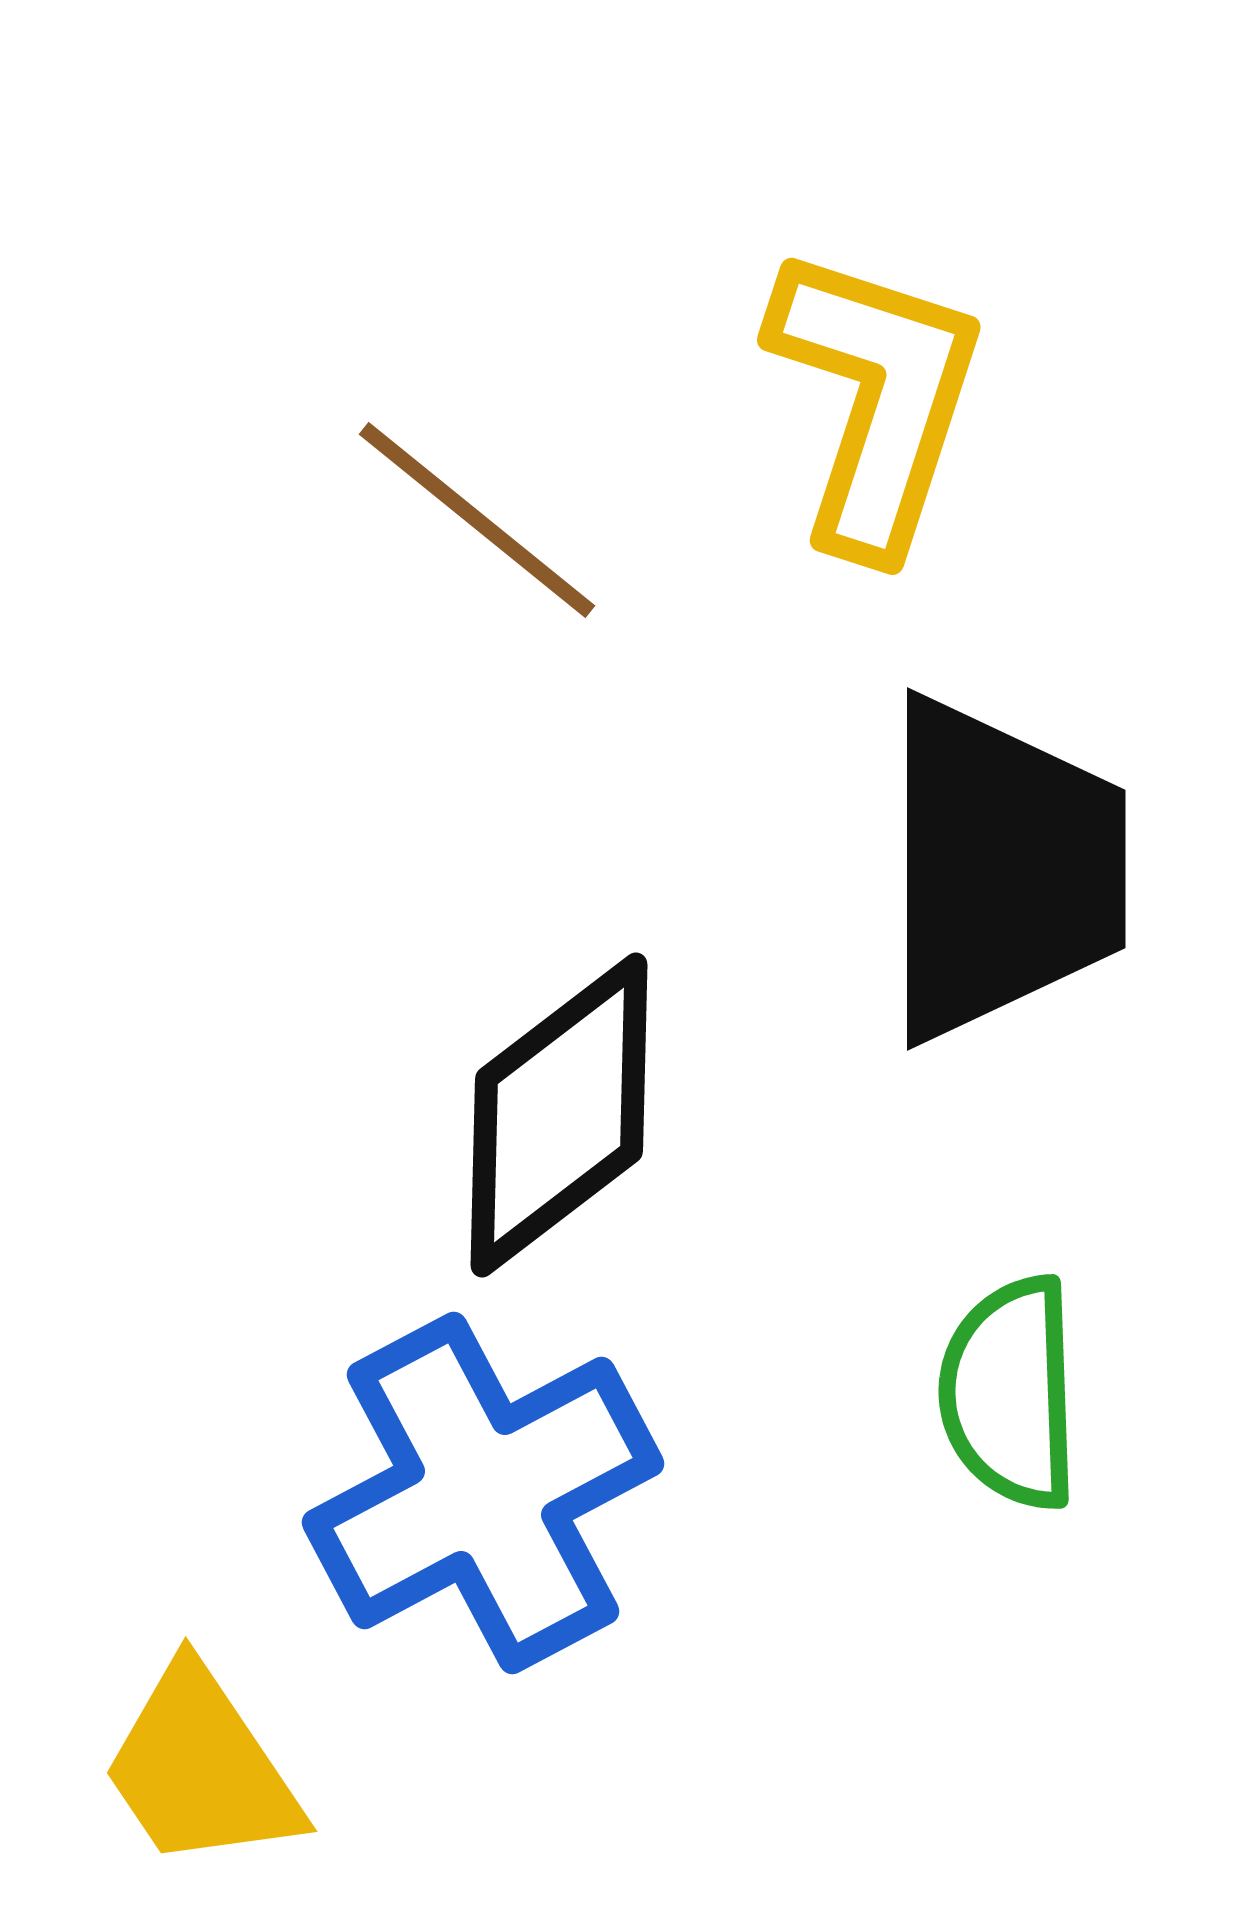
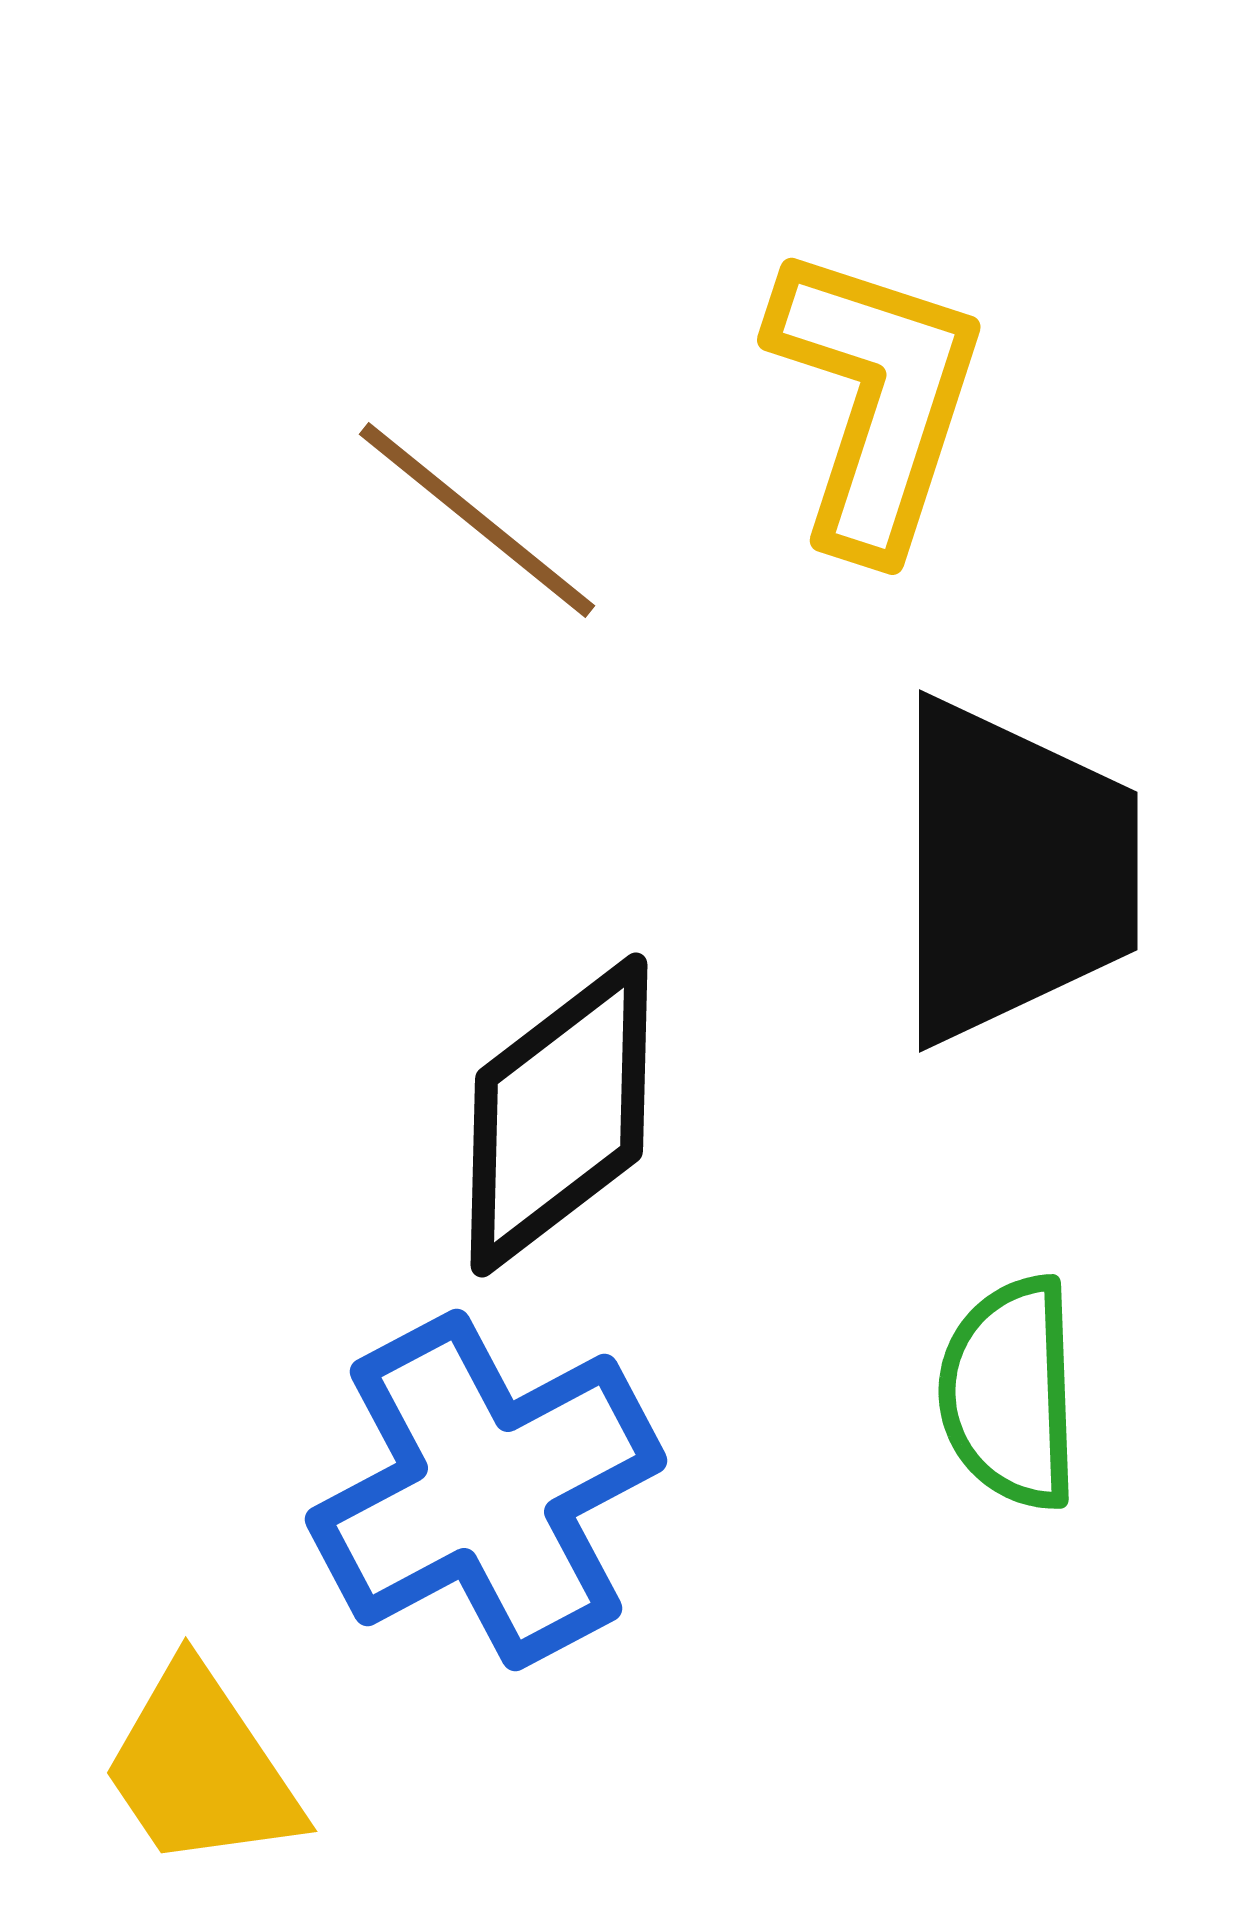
black trapezoid: moved 12 px right, 2 px down
blue cross: moved 3 px right, 3 px up
